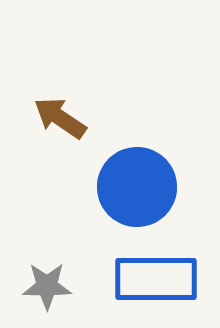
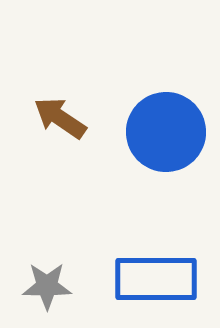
blue circle: moved 29 px right, 55 px up
